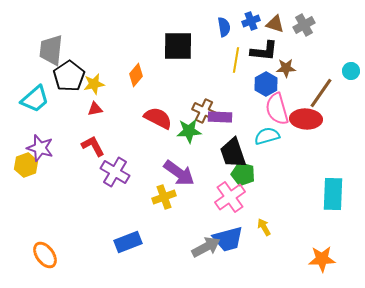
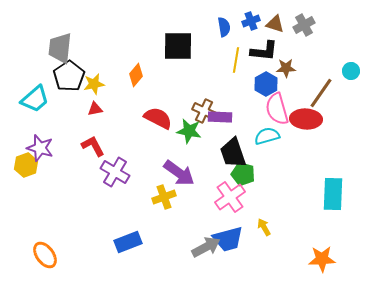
gray trapezoid: moved 9 px right, 2 px up
green star: rotated 15 degrees clockwise
